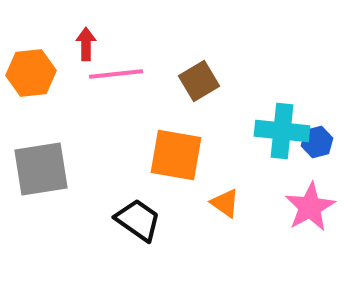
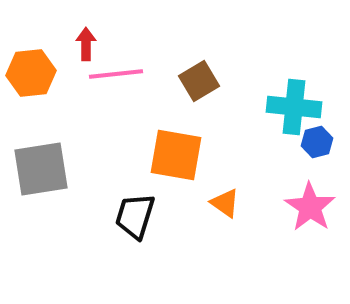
cyan cross: moved 12 px right, 24 px up
pink star: rotated 9 degrees counterclockwise
black trapezoid: moved 3 px left, 4 px up; rotated 108 degrees counterclockwise
